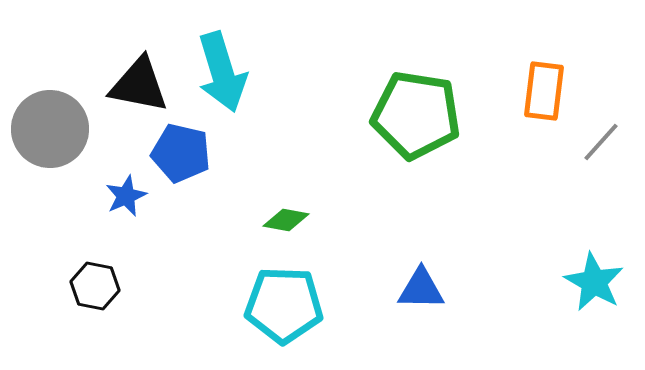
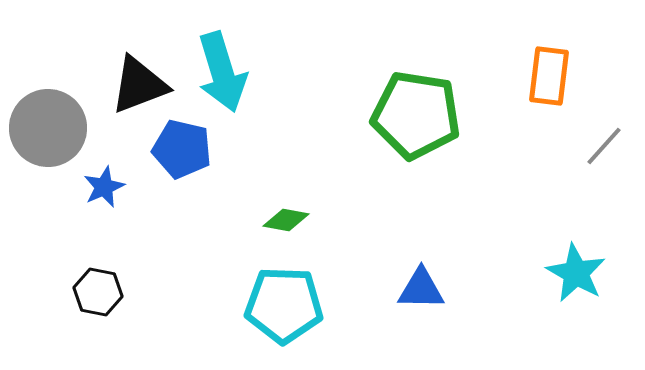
black triangle: rotated 32 degrees counterclockwise
orange rectangle: moved 5 px right, 15 px up
gray circle: moved 2 px left, 1 px up
gray line: moved 3 px right, 4 px down
blue pentagon: moved 1 px right, 4 px up
blue star: moved 22 px left, 9 px up
cyan star: moved 18 px left, 9 px up
black hexagon: moved 3 px right, 6 px down
